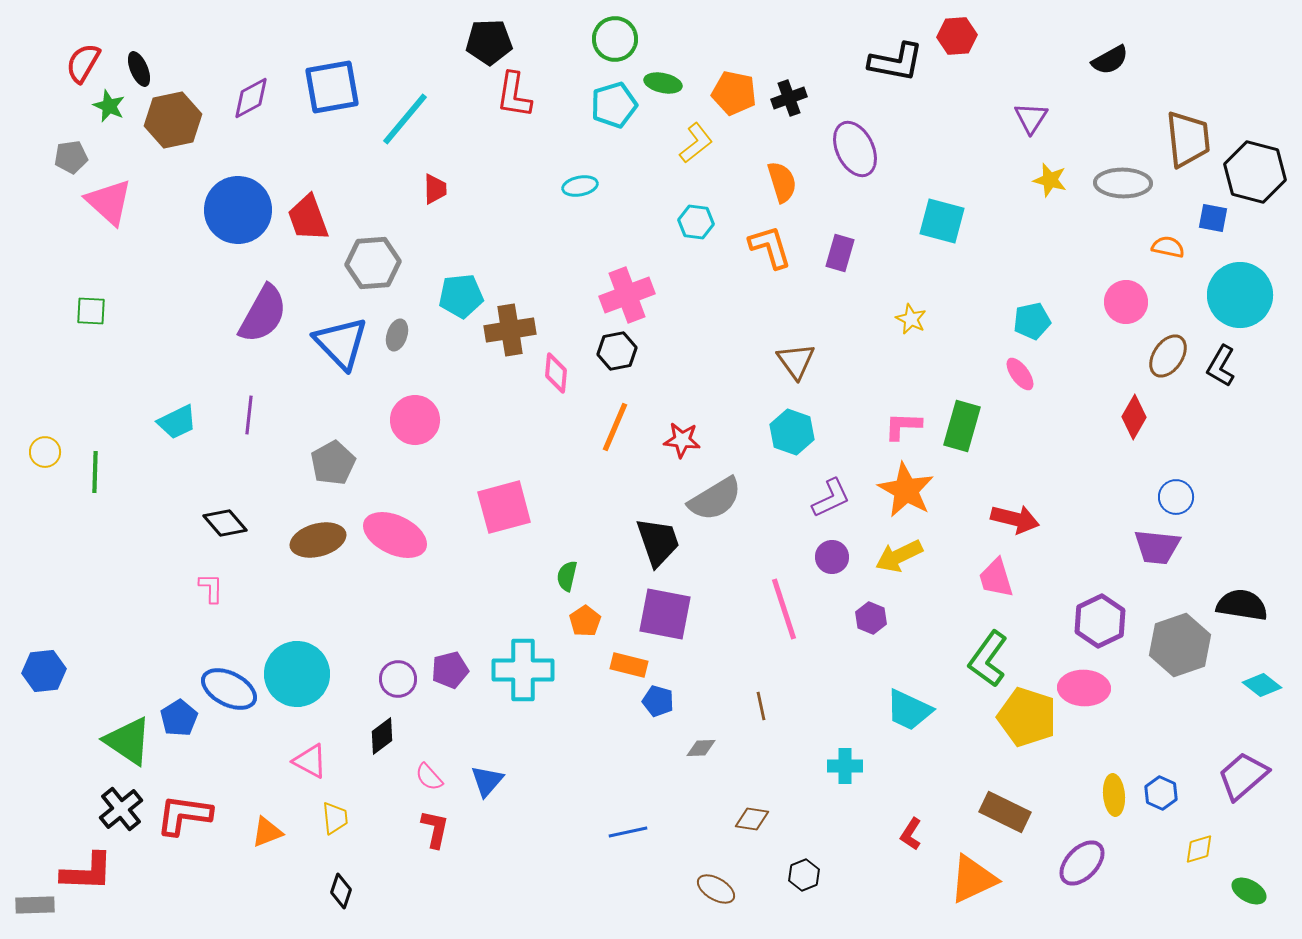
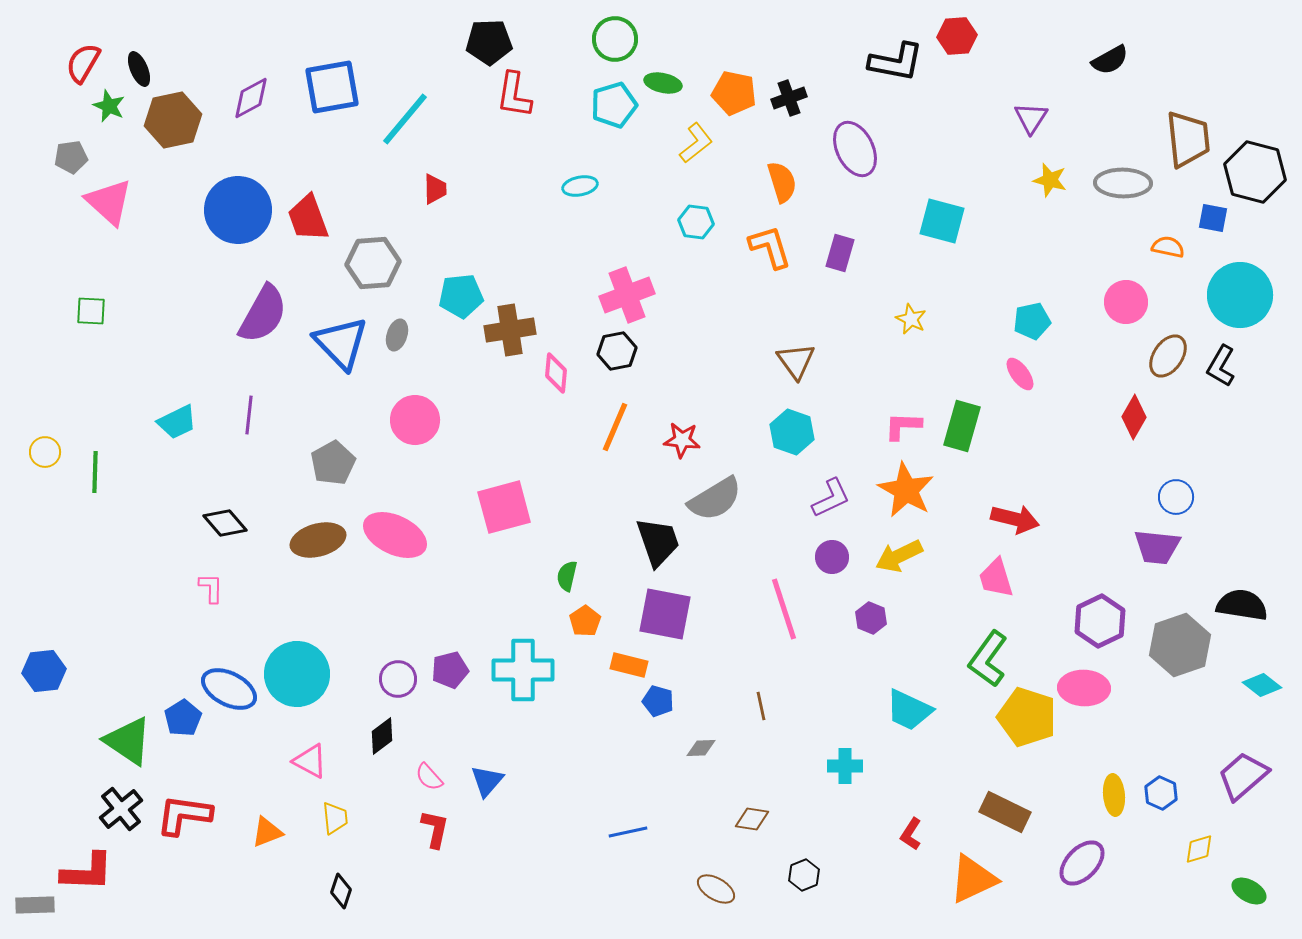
blue pentagon at (179, 718): moved 4 px right
